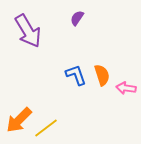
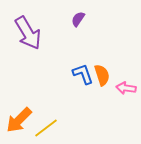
purple semicircle: moved 1 px right, 1 px down
purple arrow: moved 2 px down
blue L-shape: moved 7 px right, 1 px up
